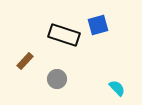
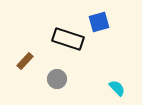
blue square: moved 1 px right, 3 px up
black rectangle: moved 4 px right, 4 px down
